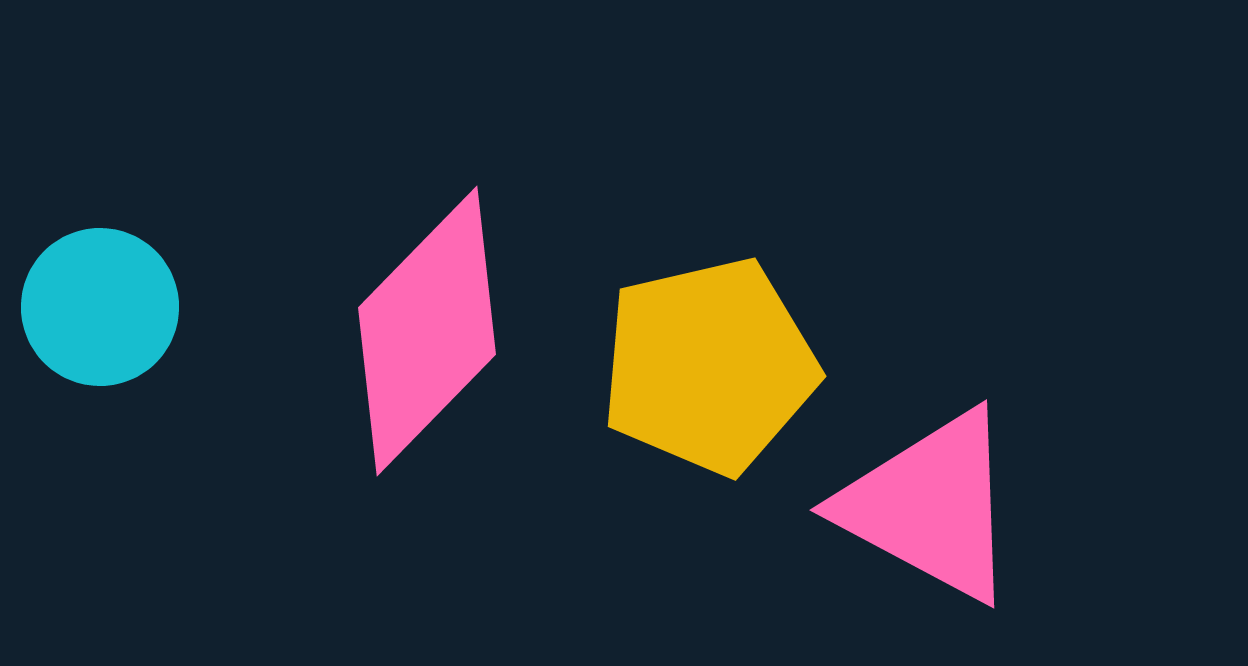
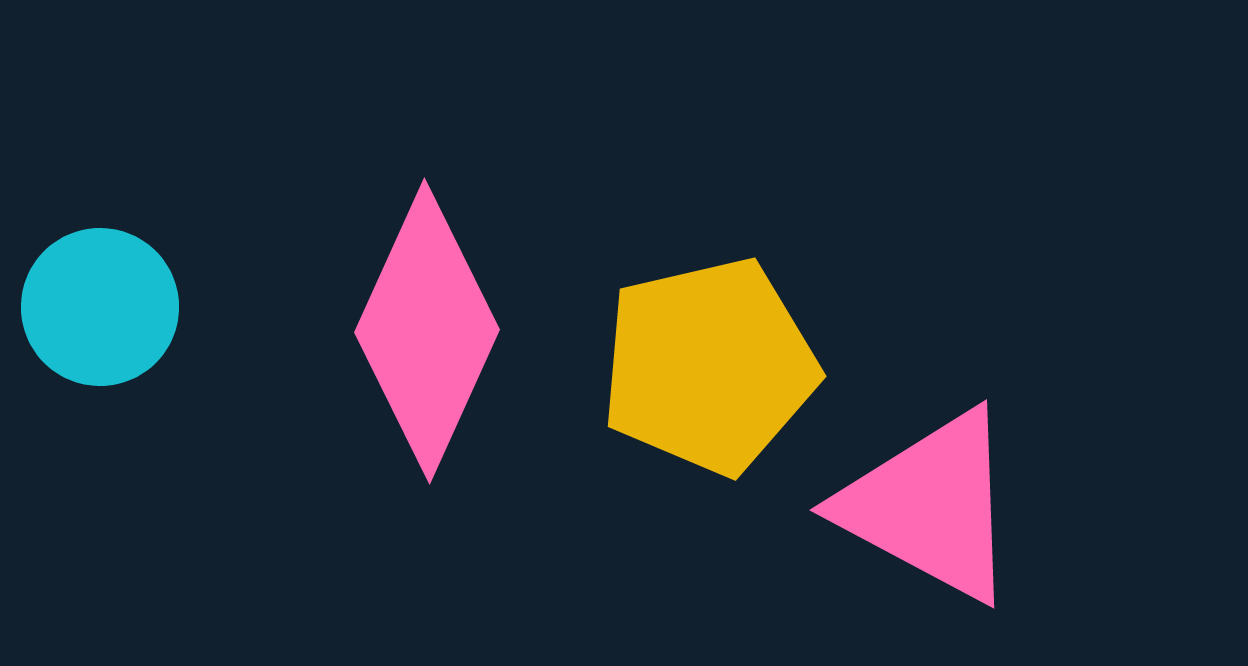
pink diamond: rotated 20 degrees counterclockwise
